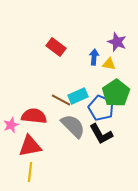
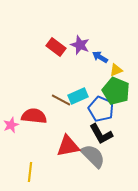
purple star: moved 37 px left, 3 px down
blue arrow: moved 6 px right; rotated 63 degrees counterclockwise
yellow triangle: moved 7 px right, 6 px down; rotated 32 degrees counterclockwise
green pentagon: moved 2 px up; rotated 16 degrees counterclockwise
blue pentagon: moved 1 px down
gray semicircle: moved 20 px right, 30 px down
red triangle: moved 38 px right
